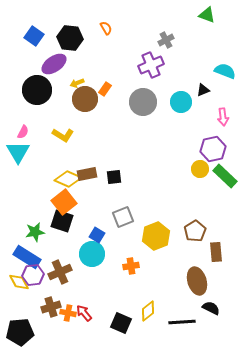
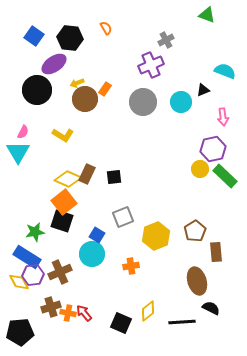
brown rectangle at (87, 174): rotated 54 degrees counterclockwise
